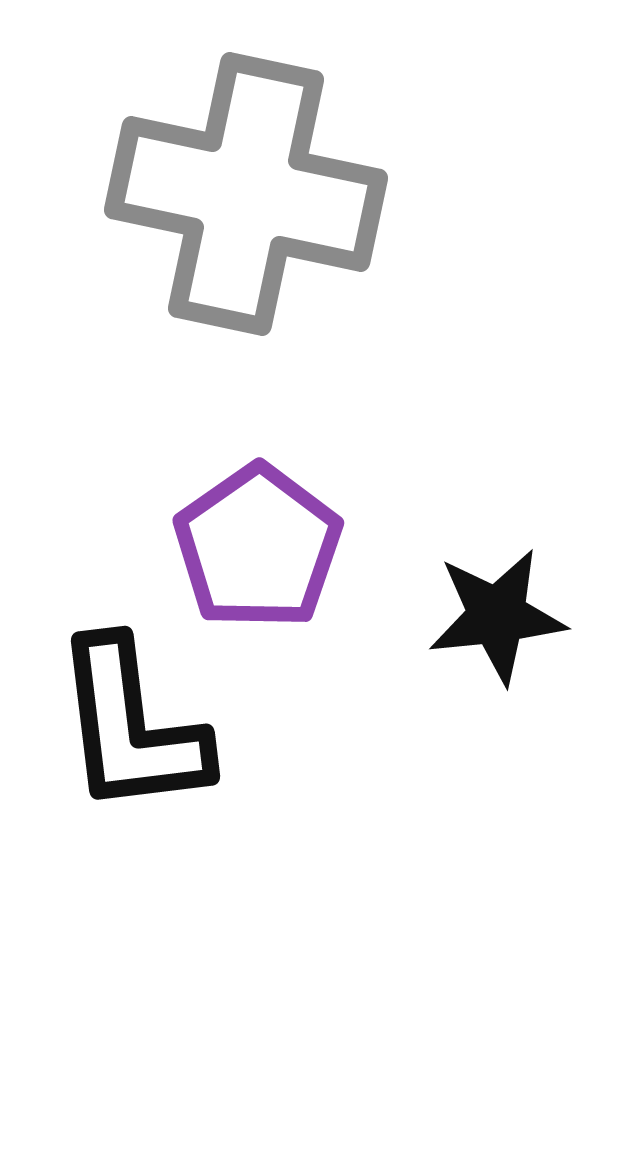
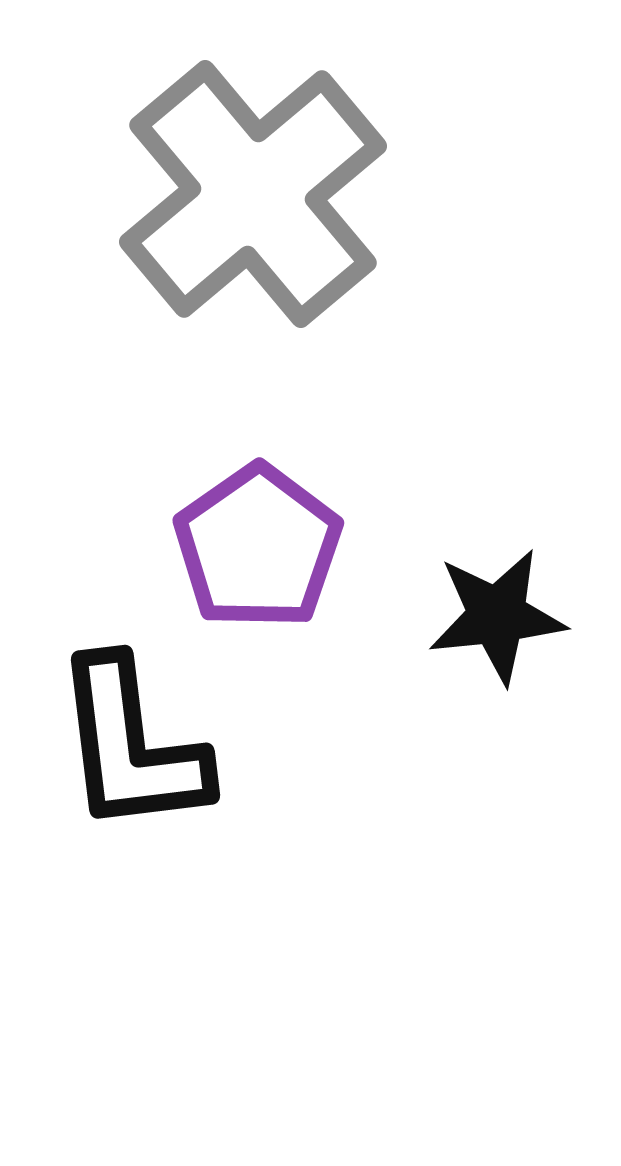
gray cross: moved 7 px right; rotated 38 degrees clockwise
black L-shape: moved 19 px down
